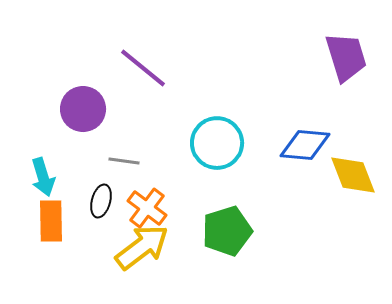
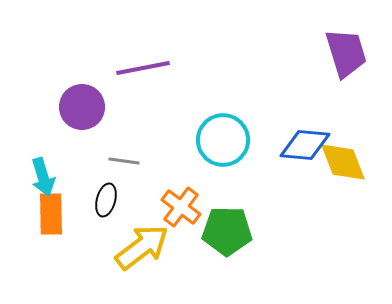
purple trapezoid: moved 4 px up
purple line: rotated 50 degrees counterclockwise
purple circle: moved 1 px left, 2 px up
cyan circle: moved 6 px right, 3 px up
yellow diamond: moved 10 px left, 13 px up
black ellipse: moved 5 px right, 1 px up
orange cross: moved 34 px right, 1 px up
orange rectangle: moved 7 px up
green pentagon: rotated 18 degrees clockwise
